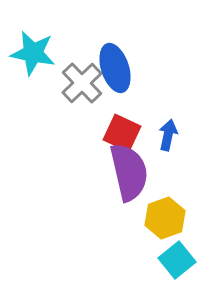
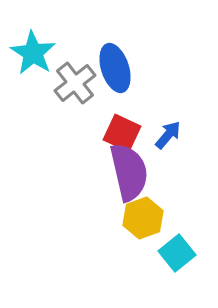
cyan star: rotated 21 degrees clockwise
gray cross: moved 7 px left; rotated 6 degrees clockwise
blue arrow: rotated 28 degrees clockwise
yellow hexagon: moved 22 px left
cyan square: moved 7 px up
